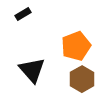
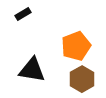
black triangle: rotated 40 degrees counterclockwise
